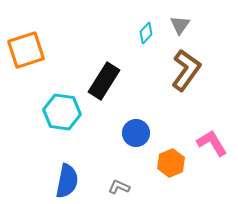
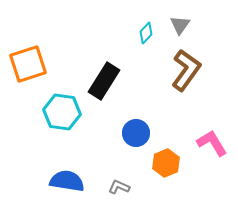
orange square: moved 2 px right, 14 px down
orange hexagon: moved 5 px left
blue semicircle: rotated 92 degrees counterclockwise
